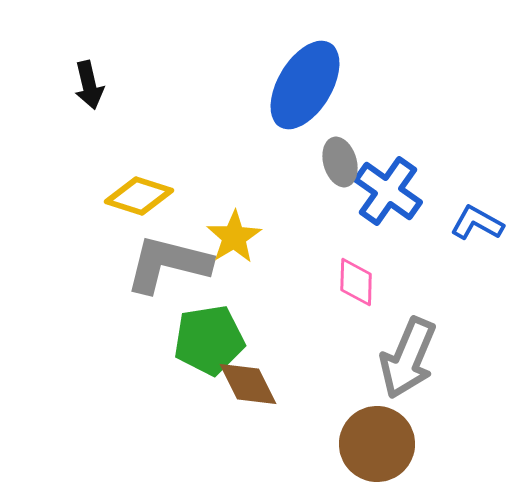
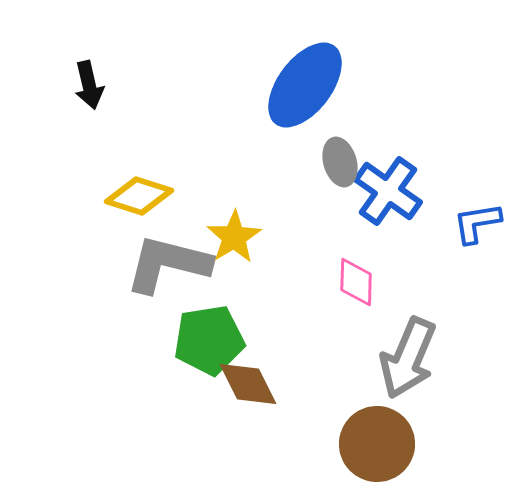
blue ellipse: rotated 6 degrees clockwise
blue L-shape: rotated 38 degrees counterclockwise
